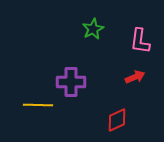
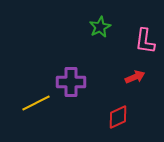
green star: moved 7 px right, 2 px up
pink L-shape: moved 5 px right
yellow line: moved 2 px left, 2 px up; rotated 28 degrees counterclockwise
red diamond: moved 1 px right, 3 px up
